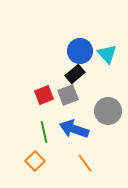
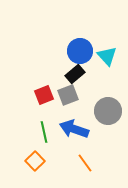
cyan triangle: moved 2 px down
